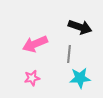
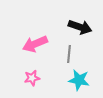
cyan star: moved 1 px left, 2 px down; rotated 15 degrees clockwise
